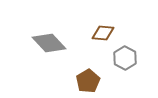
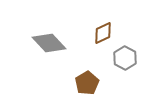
brown diamond: rotated 30 degrees counterclockwise
brown pentagon: moved 1 px left, 2 px down
